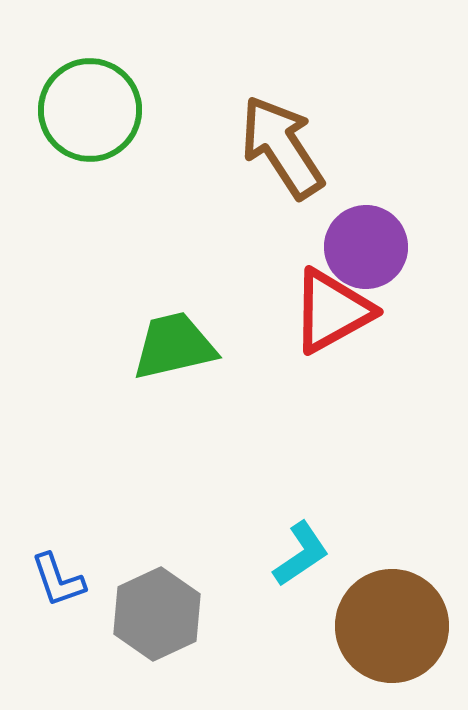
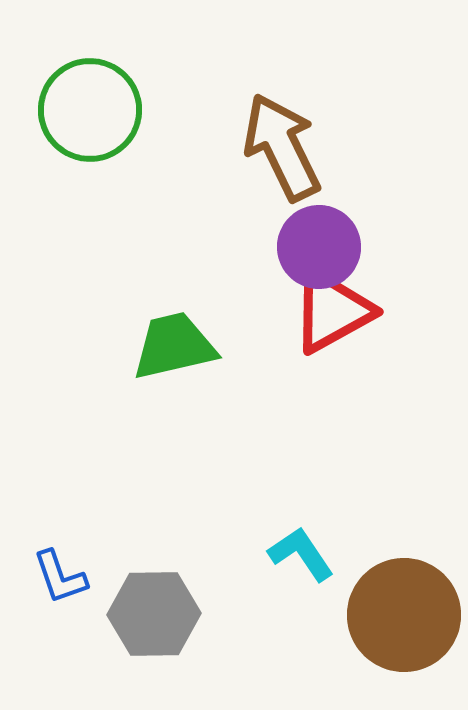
brown arrow: rotated 7 degrees clockwise
purple circle: moved 47 px left
cyan L-shape: rotated 90 degrees counterclockwise
blue L-shape: moved 2 px right, 3 px up
gray hexagon: moved 3 px left; rotated 24 degrees clockwise
brown circle: moved 12 px right, 11 px up
